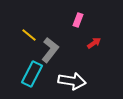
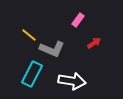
pink rectangle: rotated 16 degrees clockwise
gray L-shape: moved 2 px right, 1 px up; rotated 75 degrees clockwise
